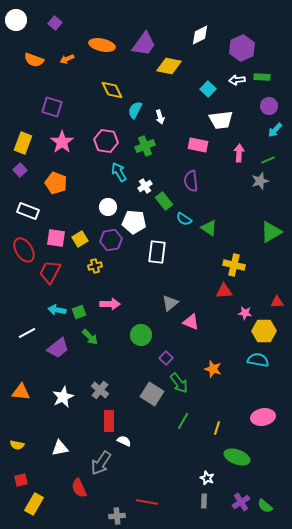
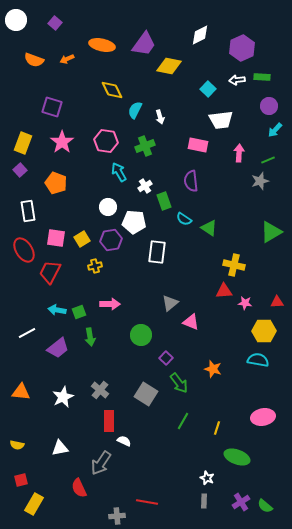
green rectangle at (164, 201): rotated 18 degrees clockwise
white rectangle at (28, 211): rotated 60 degrees clockwise
yellow square at (80, 239): moved 2 px right
pink star at (245, 313): moved 10 px up
green arrow at (90, 337): rotated 36 degrees clockwise
gray square at (152, 394): moved 6 px left
